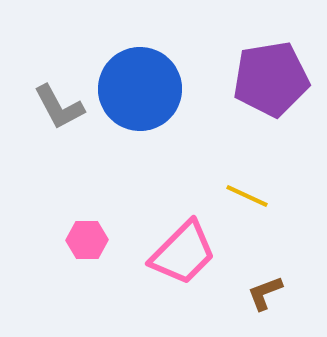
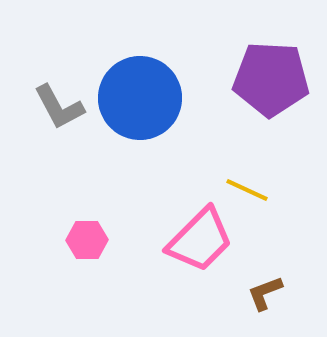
purple pentagon: rotated 12 degrees clockwise
blue circle: moved 9 px down
yellow line: moved 6 px up
pink trapezoid: moved 17 px right, 13 px up
